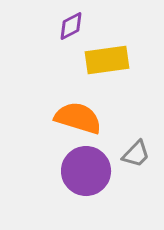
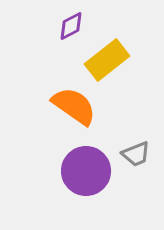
yellow rectangle: rotated 30 degrees counterclockwise
orange semicircle: moved 4 px left, 12 px up; rotated 18 degrees clockwise
gray trapezoid: rotated 24 degrees clockwise
